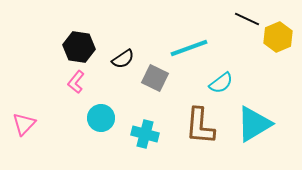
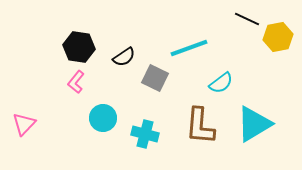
yellow hexagon: rotated 12 degrees clockwise
black semicircle: moved 1 px right, 2 px up
cyan circle: moved 2 px right
